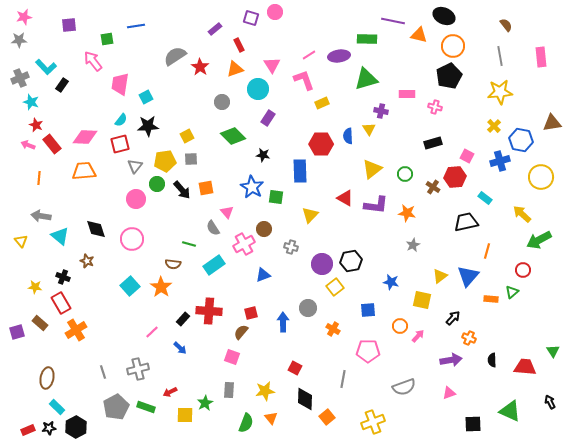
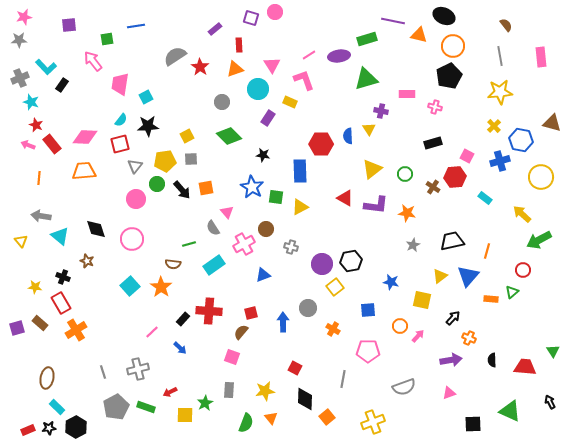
green rectangle at (367, 39): rotated 18 degrees counterclockwise
red rectangle at (239, 45): rotated 24 degrees clockwise
yellow rectangle at (322, 103): moved 32 px left, 1 px up; rotated 48 degrees clockwise
brown triangle at (552, 123): rotated 24 degrees clockwise
green diamond at (233, 136): moved 4 px left
yellow triangle at (310, 215): moved 10 px left, 8 px up; rotated 18 degrees clockwise
black trapezoid at (466, 222): moved 14 px left, 19 px down
brown circle at (264, 229): moved 2 px right
green line at (189, 244): rotated 32 degrees counterclockwise
purple square at (17, 332): moved 4 px up
